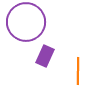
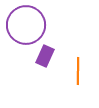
purple circle: moved 3 px down
